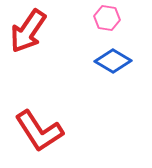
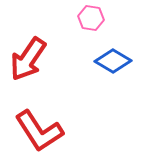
pink hexagon: moved 16 px left
red arrow: moved 28 px down
